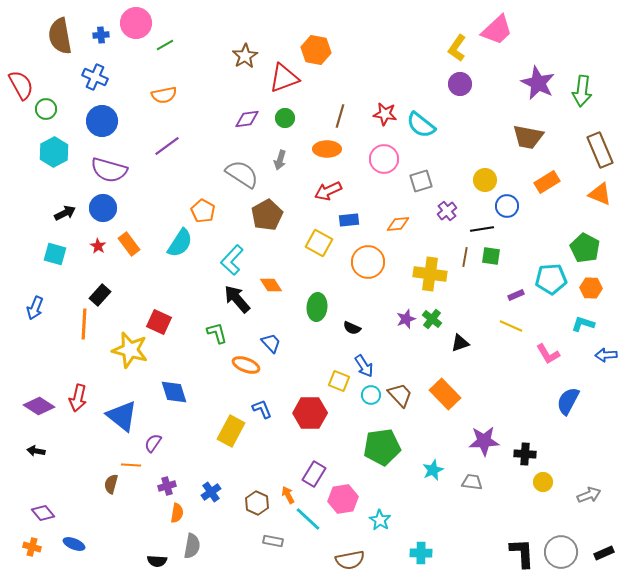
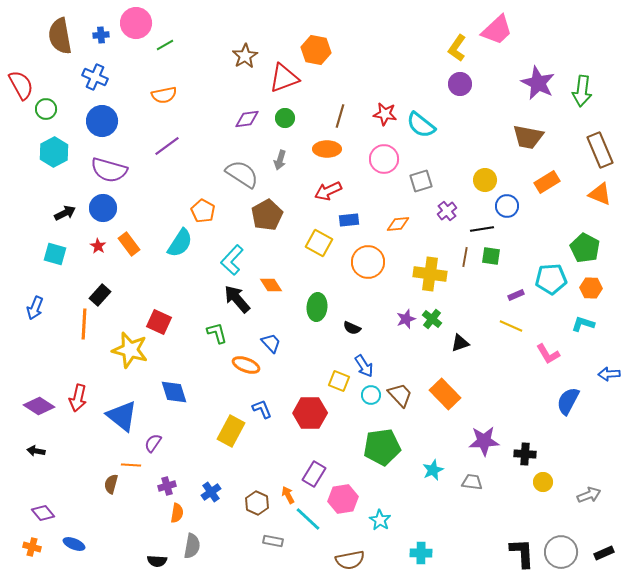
blue arrow at (606, 355): moved 3 px right, 19 px down
